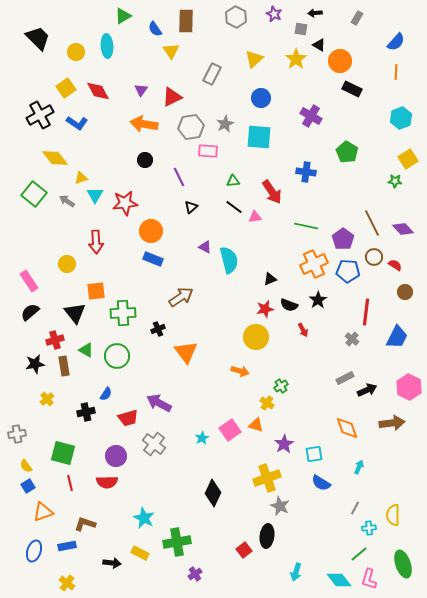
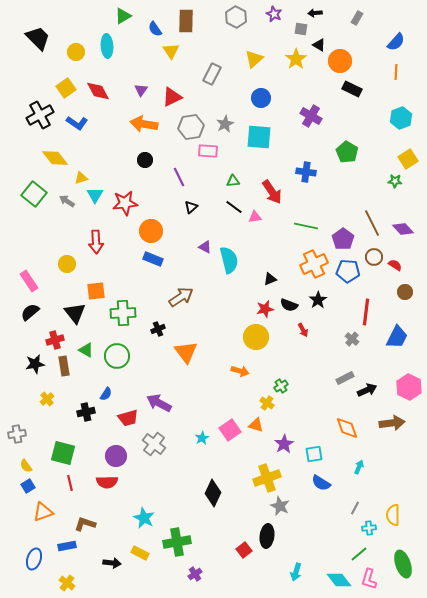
blue ellipse at (34, 551): moved 8 px down
